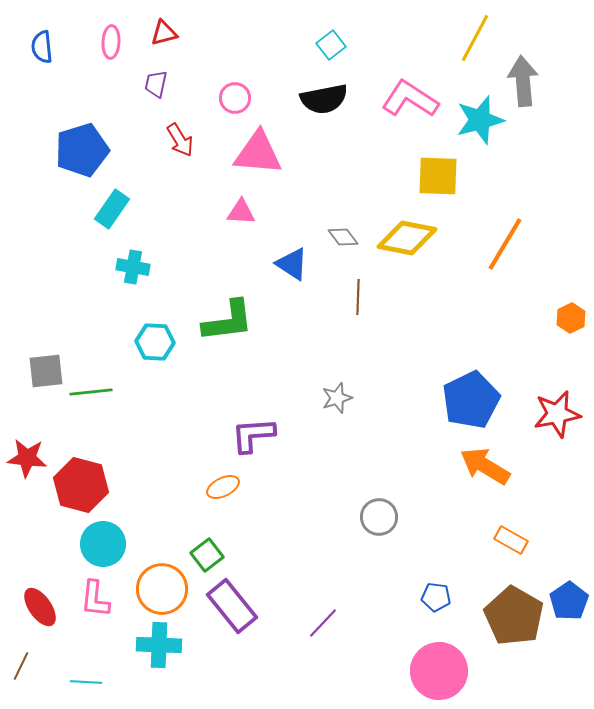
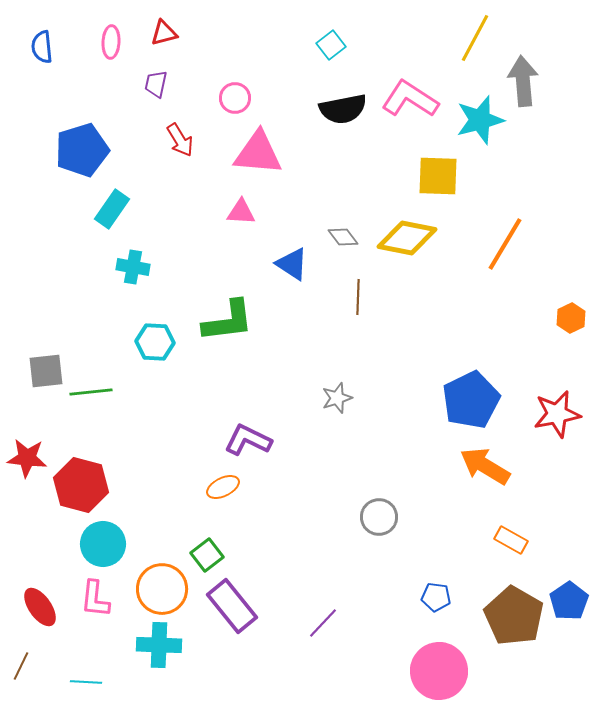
black semicircle at (324, 99): moved 19 px right, 10 px down
purple L-shape at (253, 435): moved 5 px left, 5 px down; rotated 30 degrees clockwise
